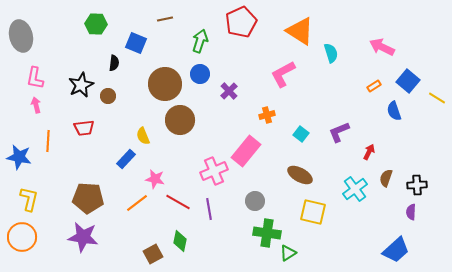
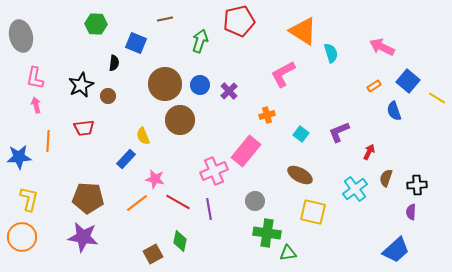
red pentagon at (241, 22): moved 2 px left, 1 px up; rotated 12 degrees clockwise
orange triangle at (300, 31): moved 3 px right
blue circle at (200, 74): moved 11 px down
blue star at (19, 157): rotated 15 degrees counterclockwise
green triangle at (288, 253): rotated 24 degrees clockwise
